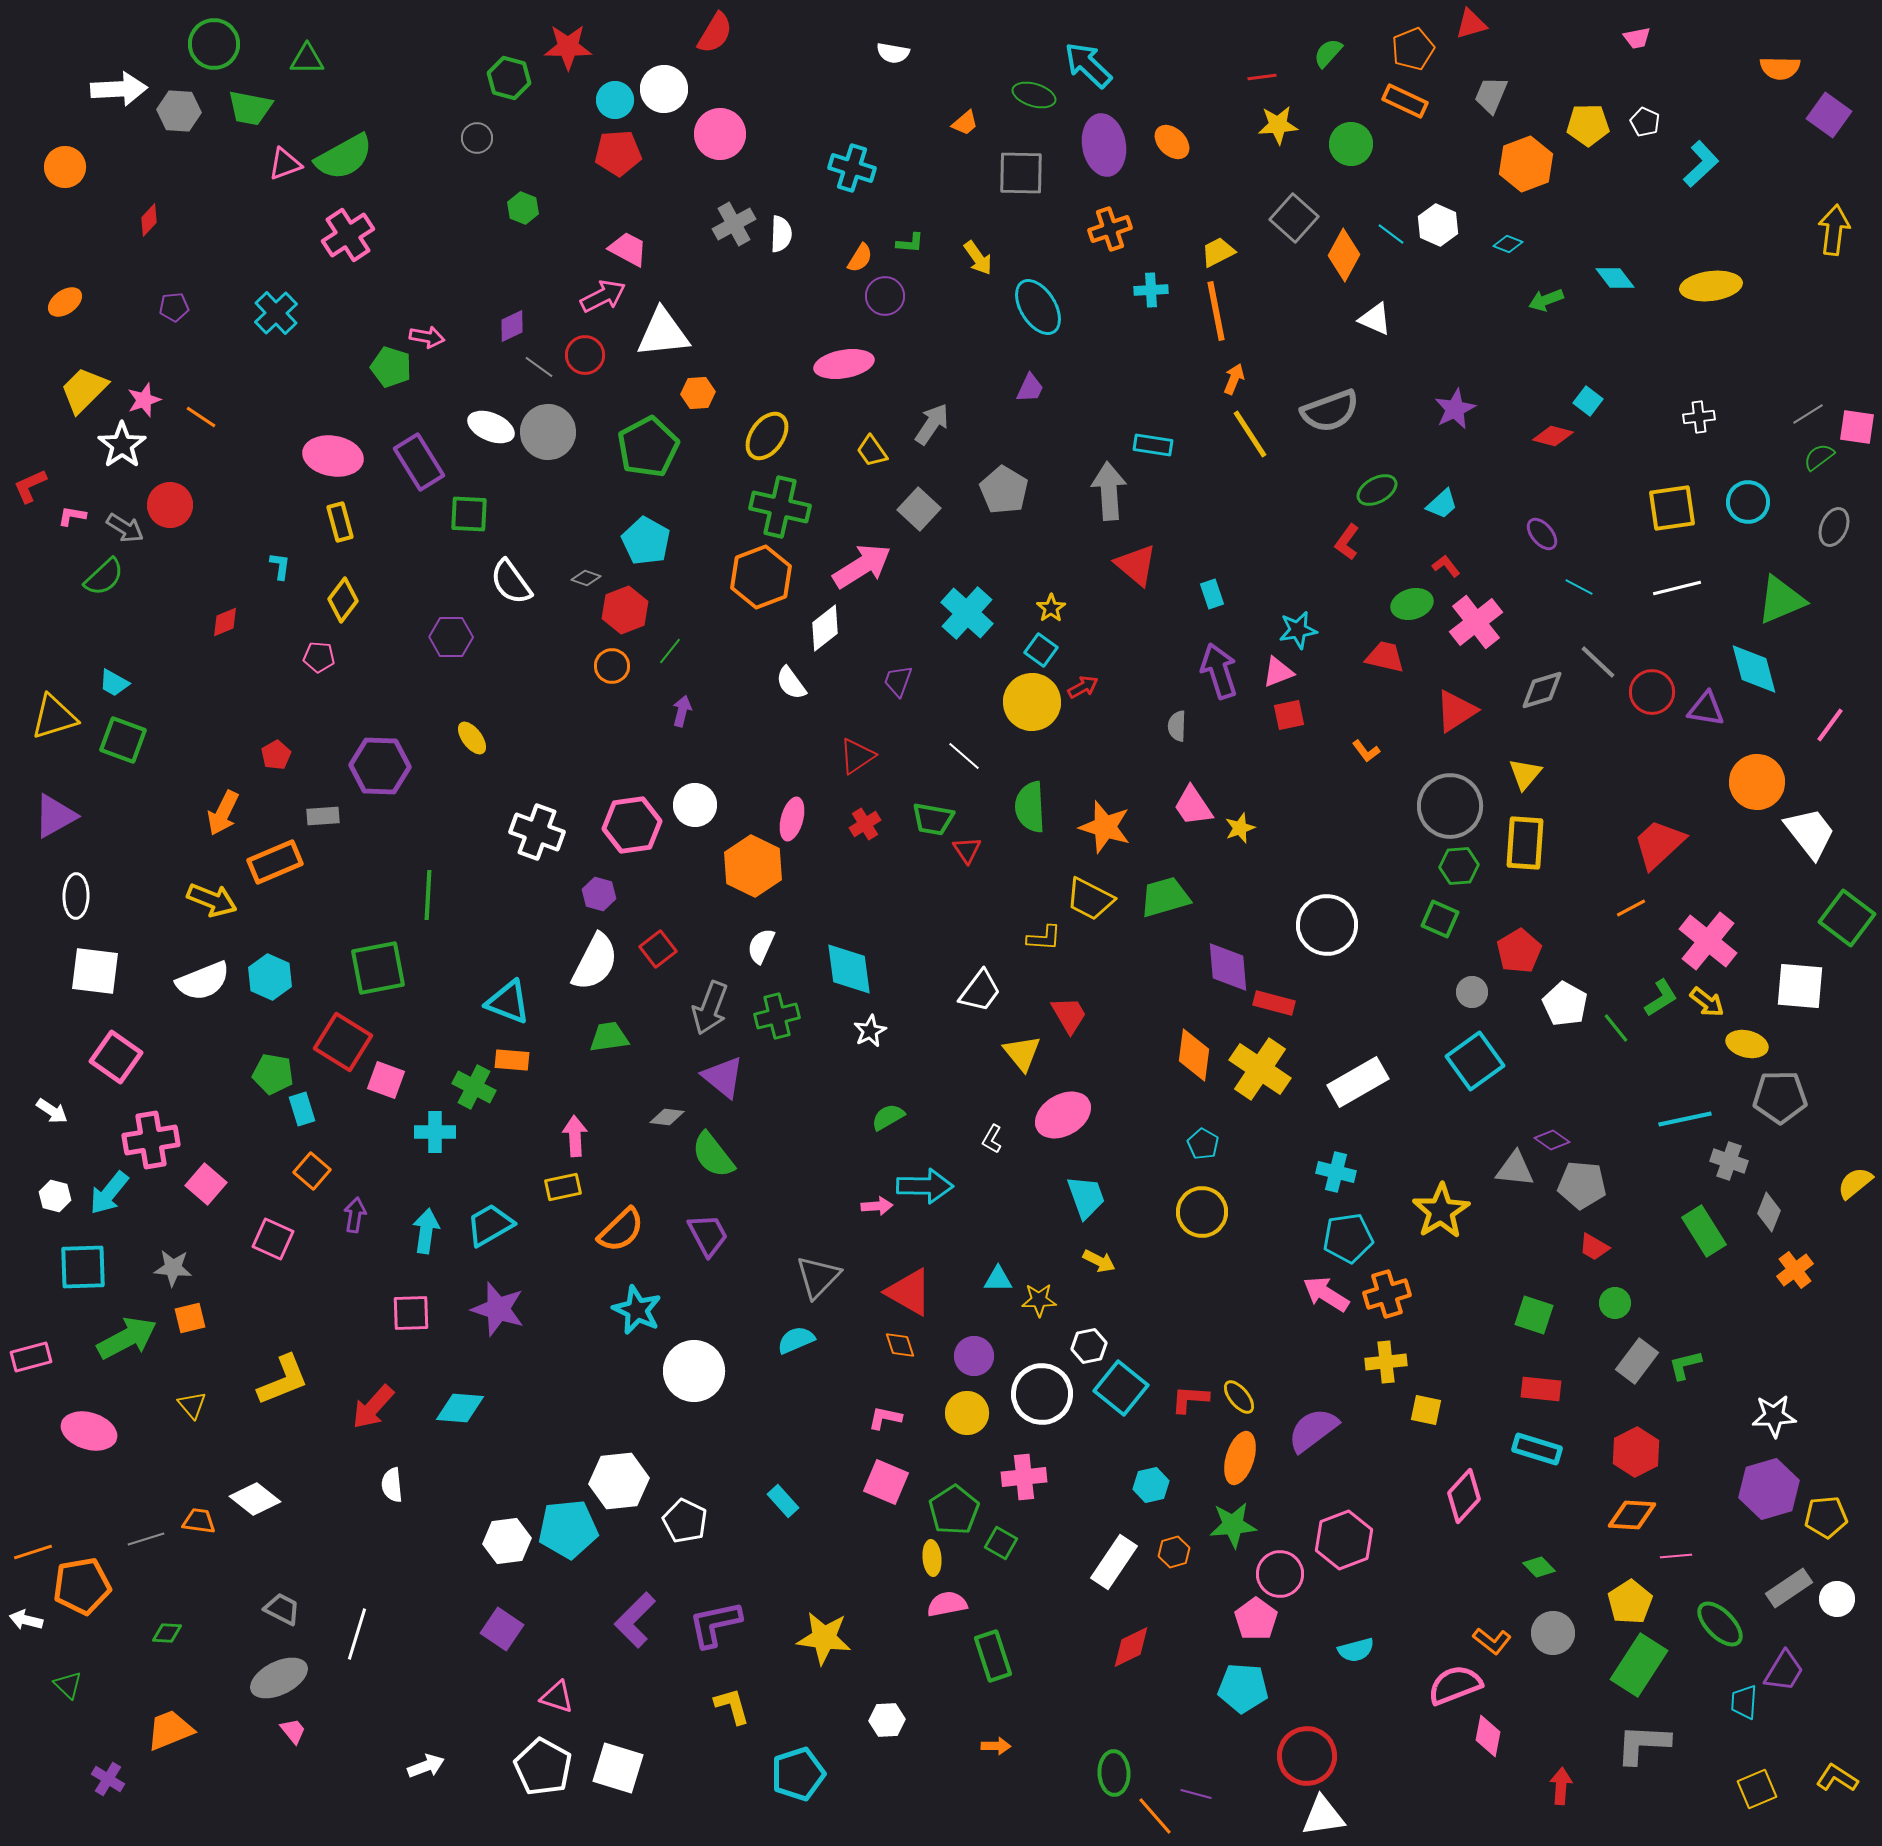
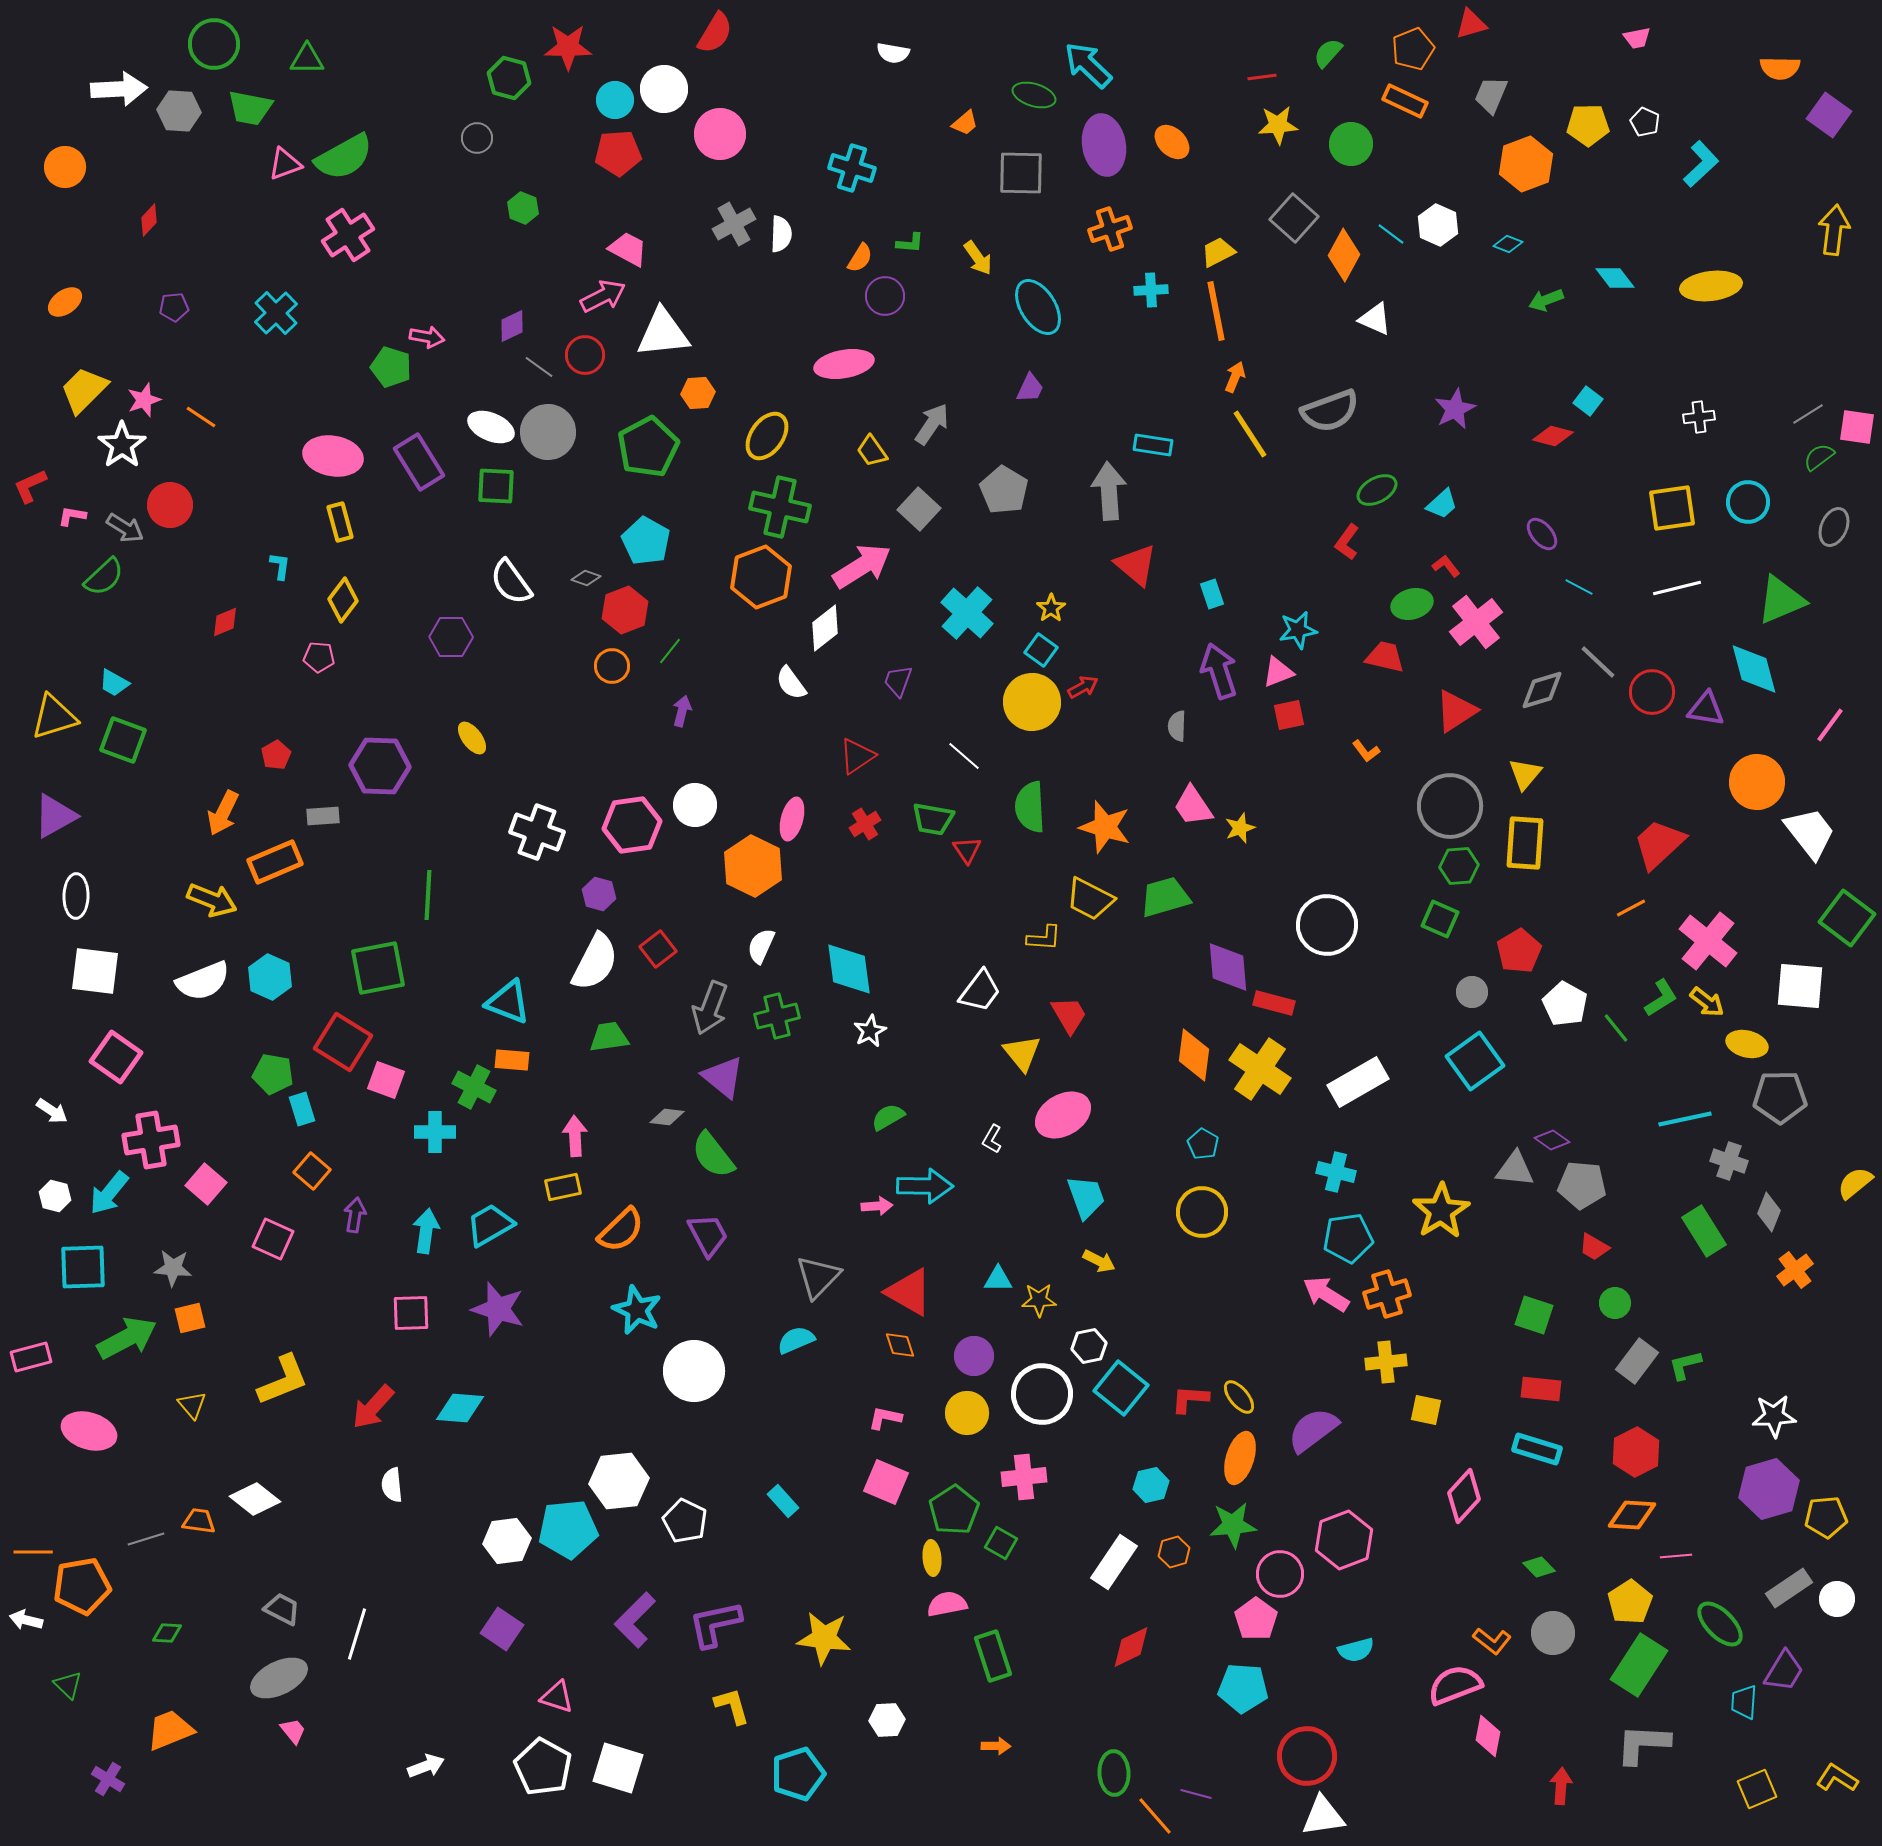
orange arrow at (1234, 379): moved 1 px right, 2 px up
green square at (469, 514): moved 27 px right, 28 px up
orange line at (33, 1552): rotated 18 degrees clockwise
